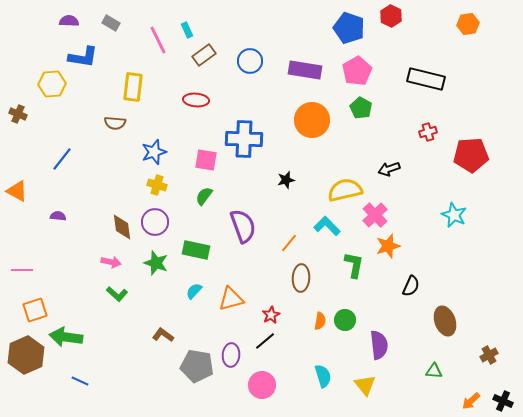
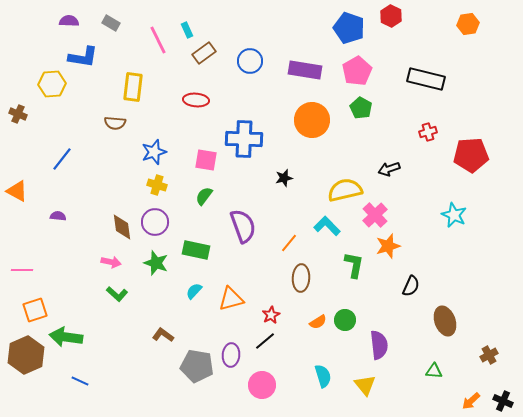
brown rectangle at (204, 55): moved 2 px up
black star at (286, 180): moved 2 px left, 2 px up
orange semicircle at (320, 321): moved 2 px left, 1 px down; rotated 48 degrees clockwise
